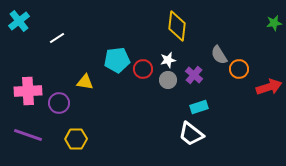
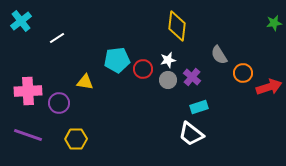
cyan cross: moved 2 px right
orange circle: moved 4 px right, 4 px down
purple cross: moved 2 px left, 2 px down
